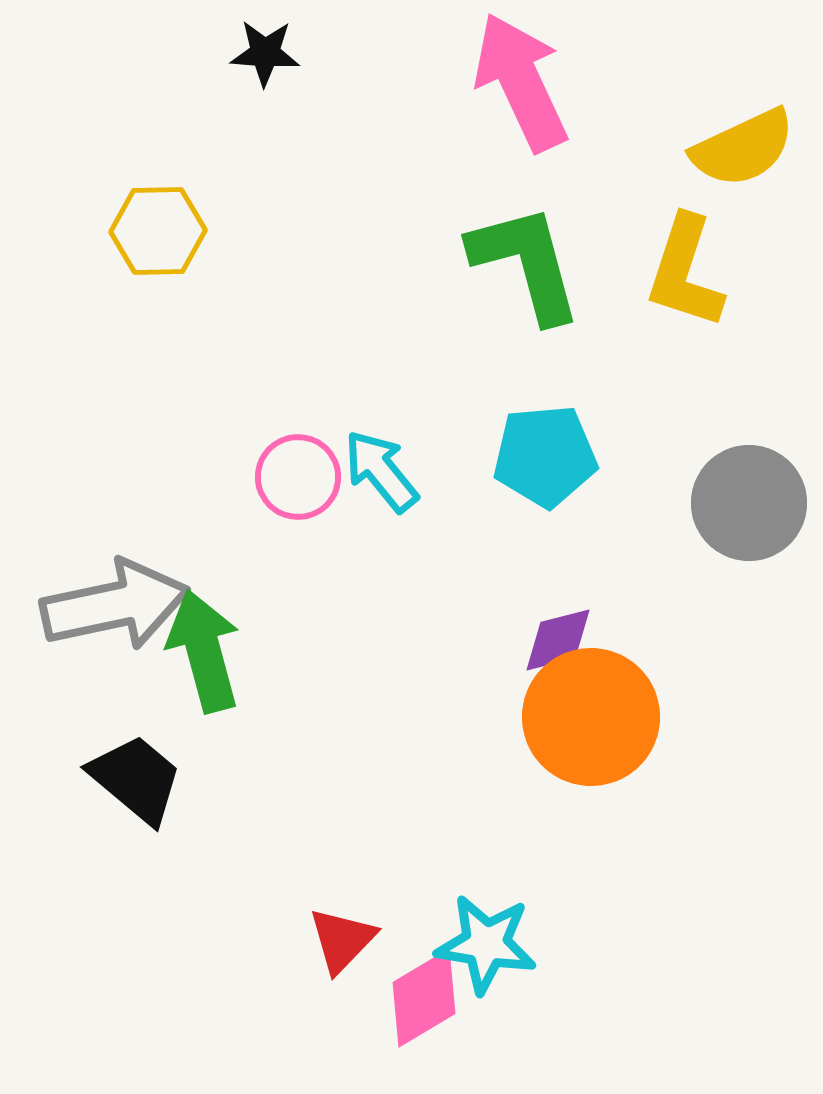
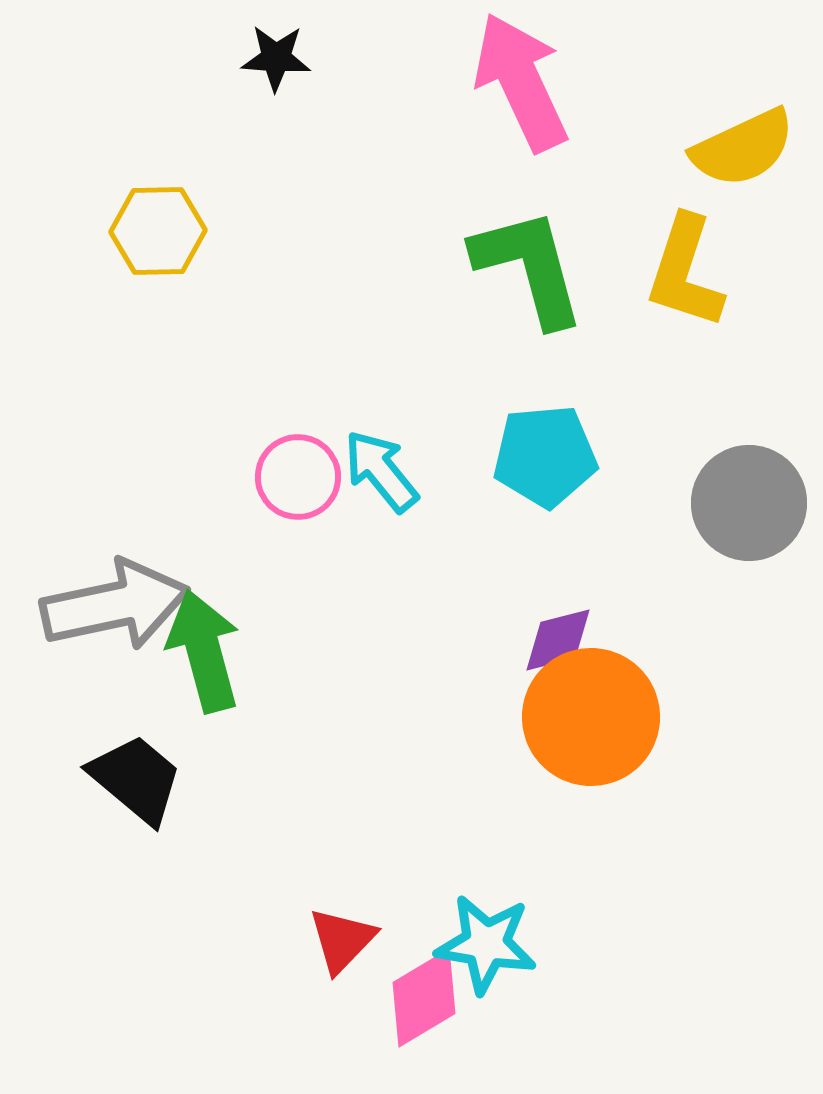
black star: moved 11 px right, 5 px down
green L-shape: moved 3 px right, 4 px down
